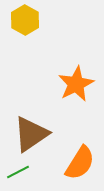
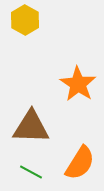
orange star: moved 2 px right; rotated 12 degrees counterclockwise
brown triangle: moved 7 px up; rotated 36 degrees clockwise
green line: moved 13 px right; rotated 55 degrees clockwise
